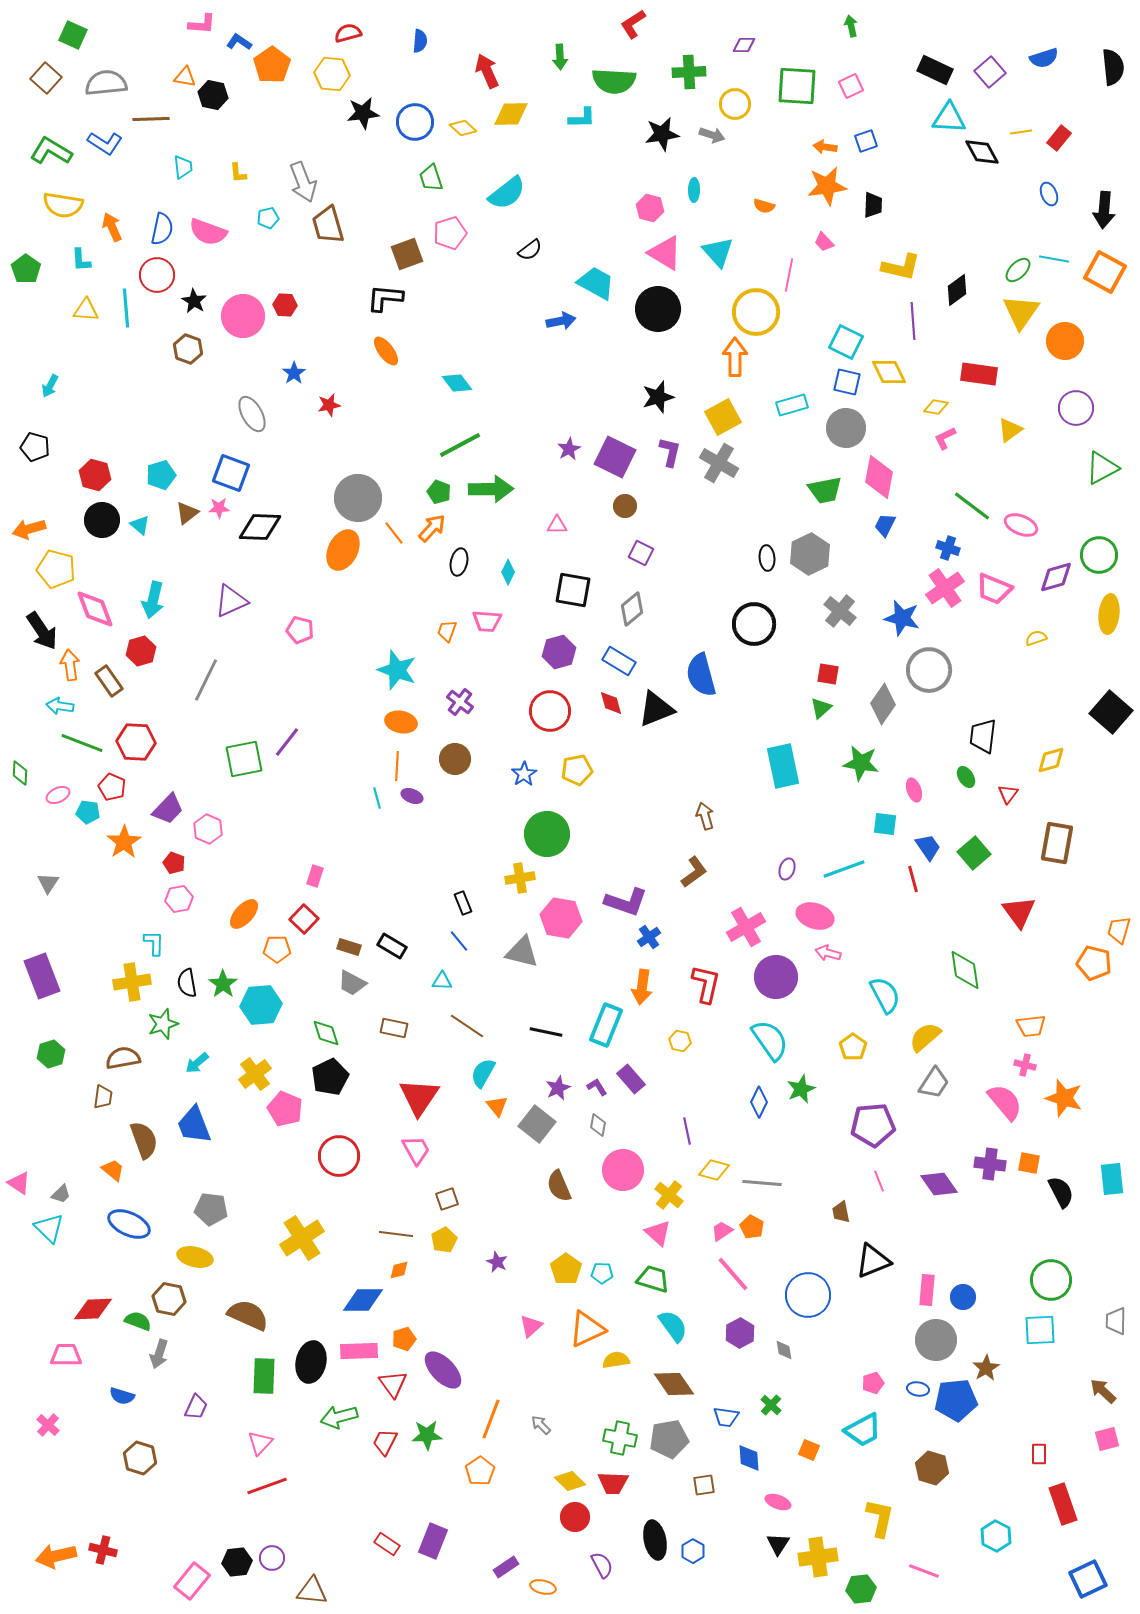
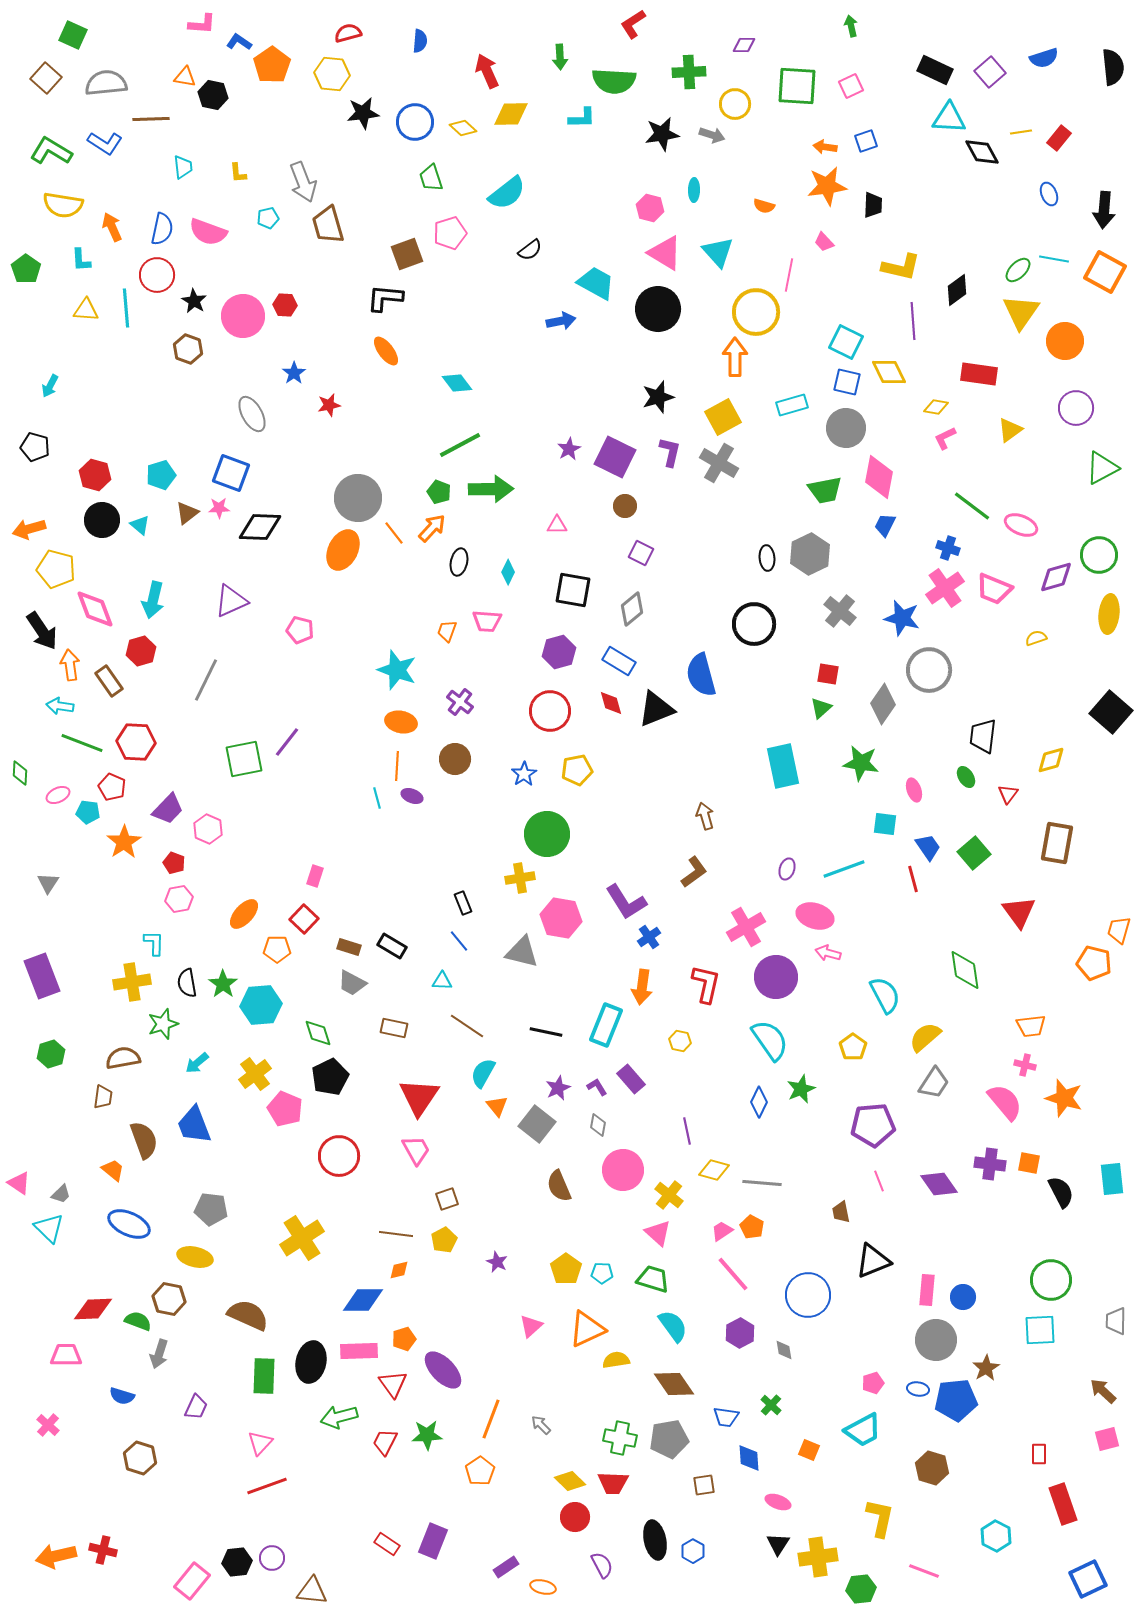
purple L-shape at (626, 902): rotated 39 degrees clockwise
green diamond at (326, 1033): moved 8 px left
